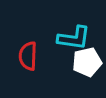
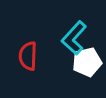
cyan L-shape: rotated 124 degrees clockwise
